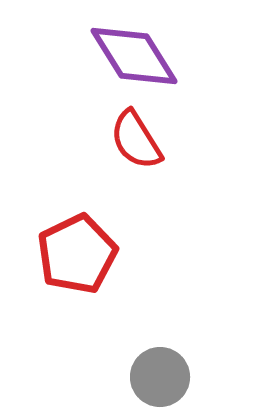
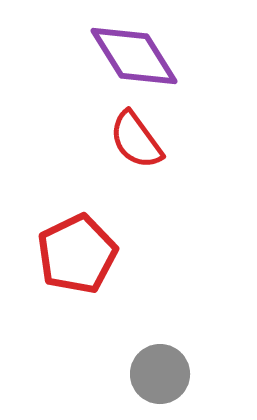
red semicircle: rotated 4 degrees counterclockwise
gray circle: moved 3 px up
